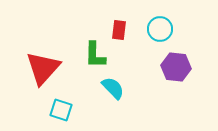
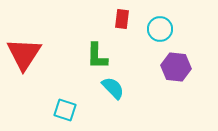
red rectangle: moved 3 px right, 11 px up
green L-shape: moved 2 px right, 1 px down
red triangle: moved 19 px left, 14 px up; rotated 9 degrees counterclockwise
cyan square: moved 4 px right
